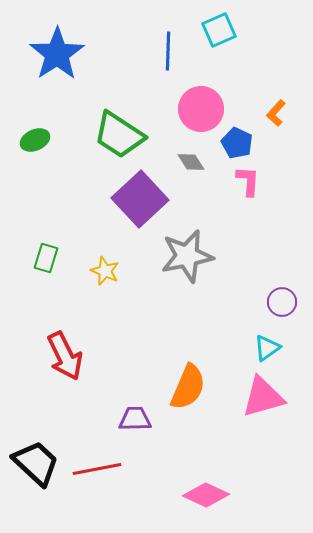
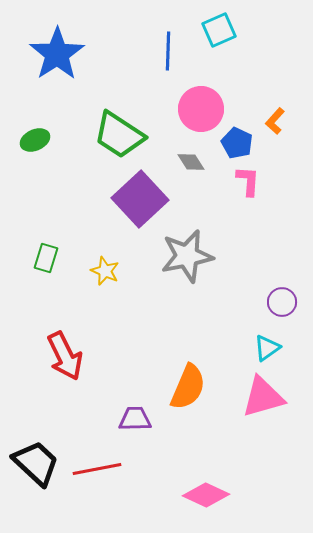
orange L-shape: moved 1 px left, 8 px down
